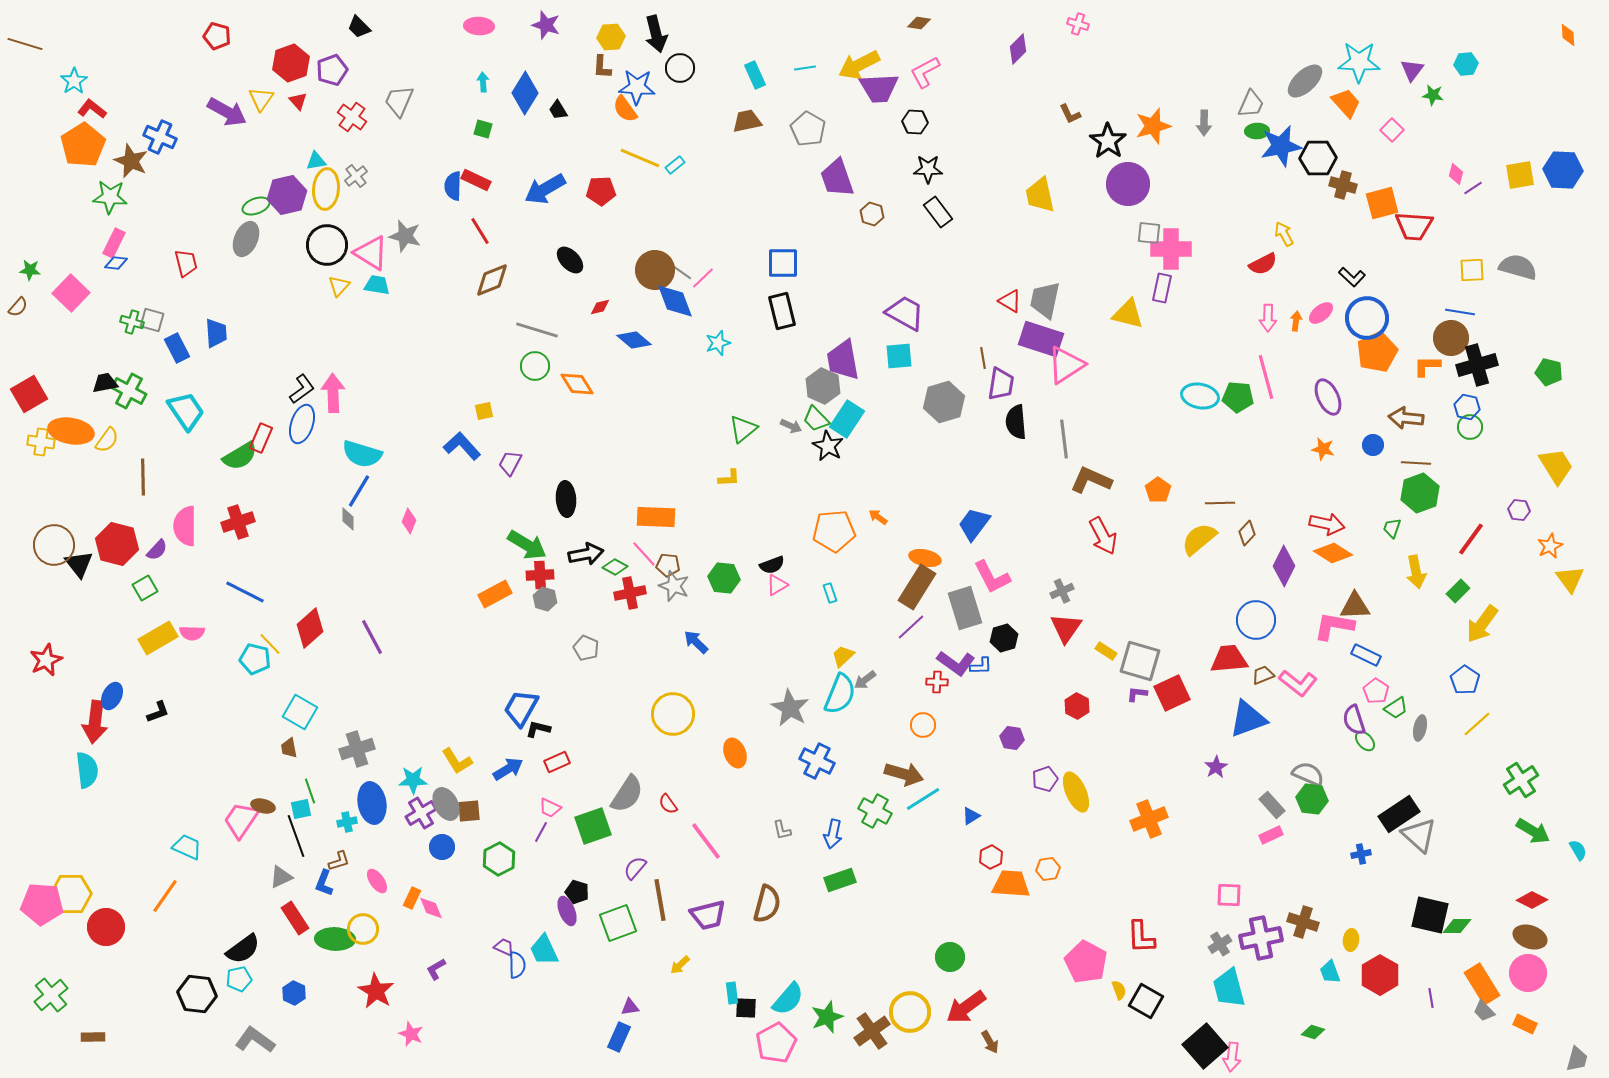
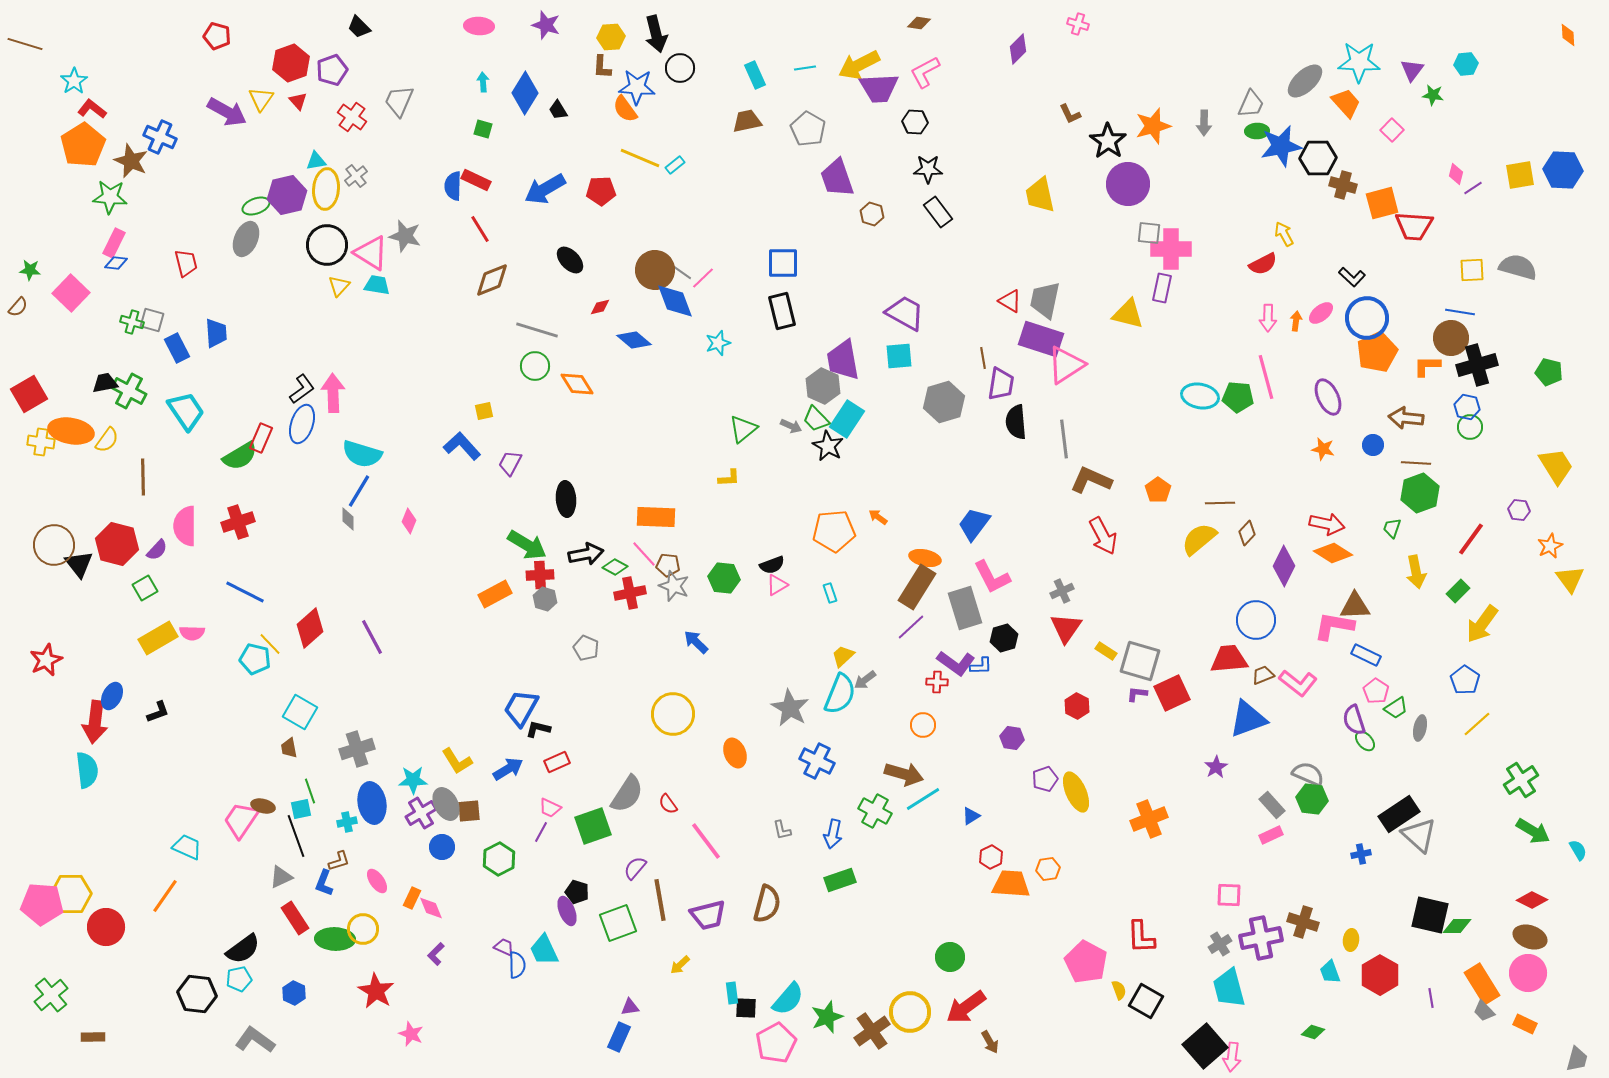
red line at (480, 231): moved 2 px up
purple L-shape at (436, 969): moved 15 px up; rotated 15 degrees counterclockwise
